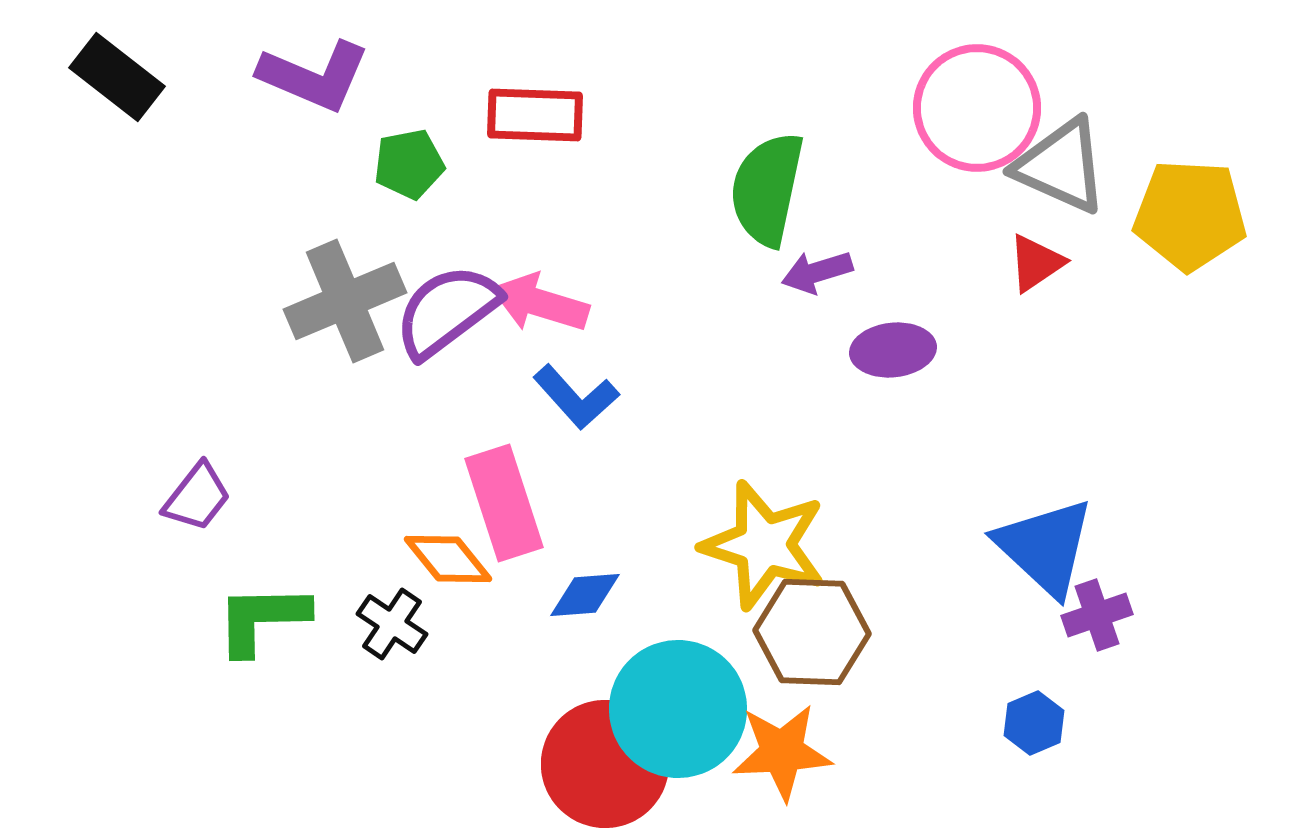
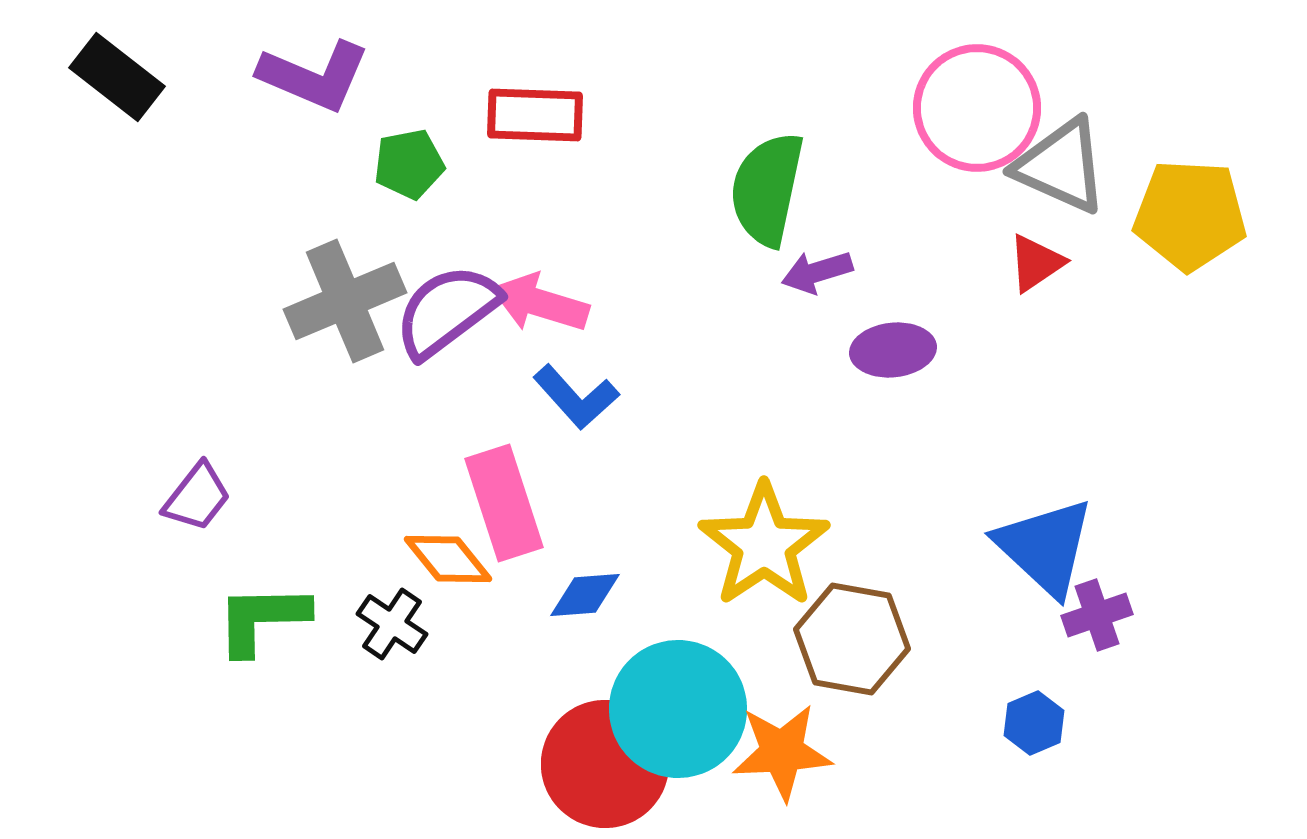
yellow star: rotated 20 degrees clockwise
brown hexagon: moved 40 px right, 7 px down; rotated 8 degrees clockwise
